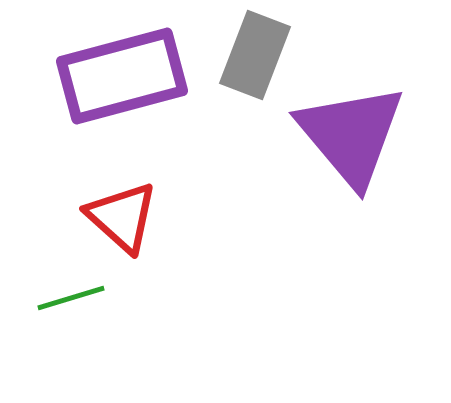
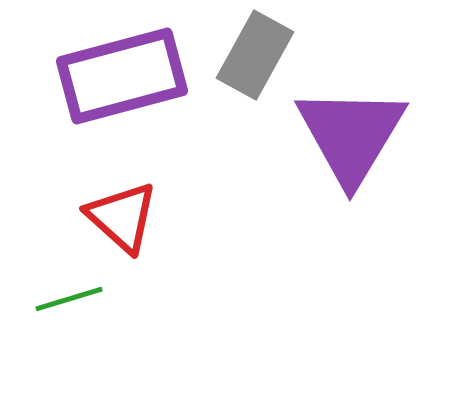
gray rectangle: rotated 8 degrees clockwise
purple triangle: rotated 11 degrees clockwise
green line: moved 2 px left, 1 px down
